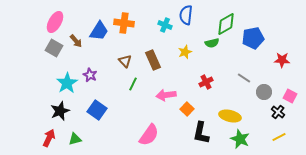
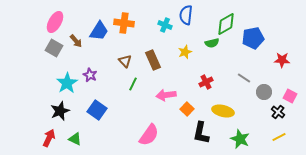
yellow ellipse: moved 7 px left, 5 px up
green triangle: rotated 40 degrees clockwise
